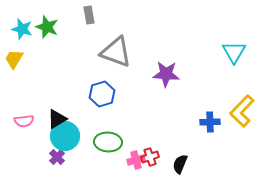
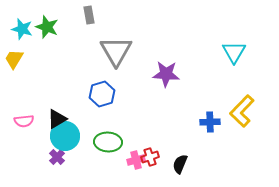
gray triangle: moved 1 px up; rotated 40 degrees clockwise
